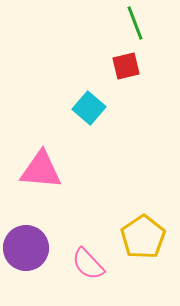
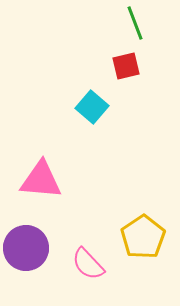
cyan square: moved 3 px right, 1 px up
pink triangle: moved 10 px down
